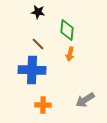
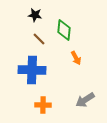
black star: moved 3 px left, 3 px down
green diamond: moved 3 px left
brown line: moved 1 px right, 5 px up
orange arrow: moved 6 px right, 4 px down; rotated 40 degrees counterclockwise
